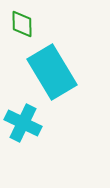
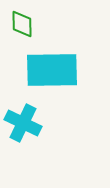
cyan rectangle: moved 2 px up; rotated 60 degrees counterclockwise
